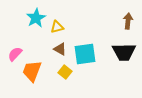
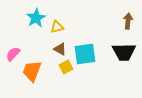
pink semicircle: moved 2 px left
yellow square: moved 1 px right, 5 px up; rotated 24 degrees clockwise
